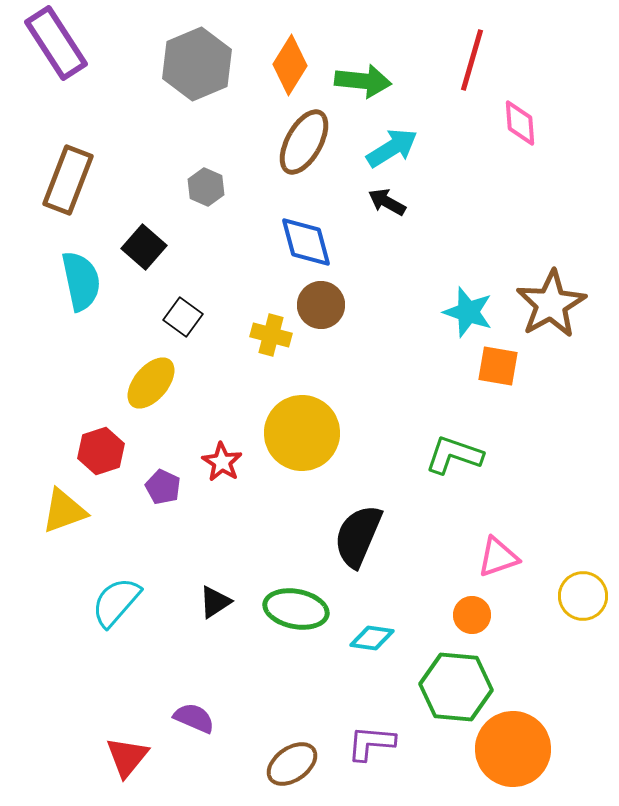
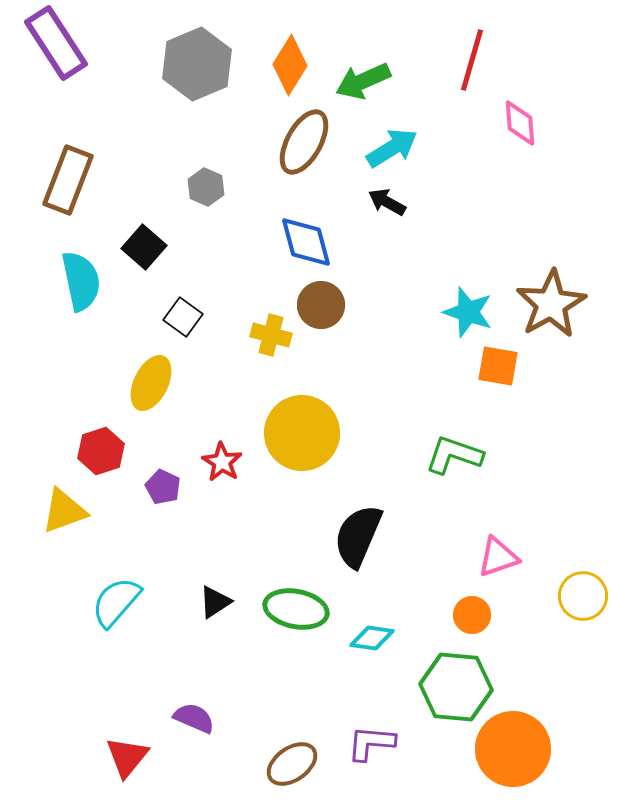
green arrow at (363, 81): rotated 150 degrees clockwise
yellow ellipse at (151, 383): rotated 14 degrees counterclockwise
